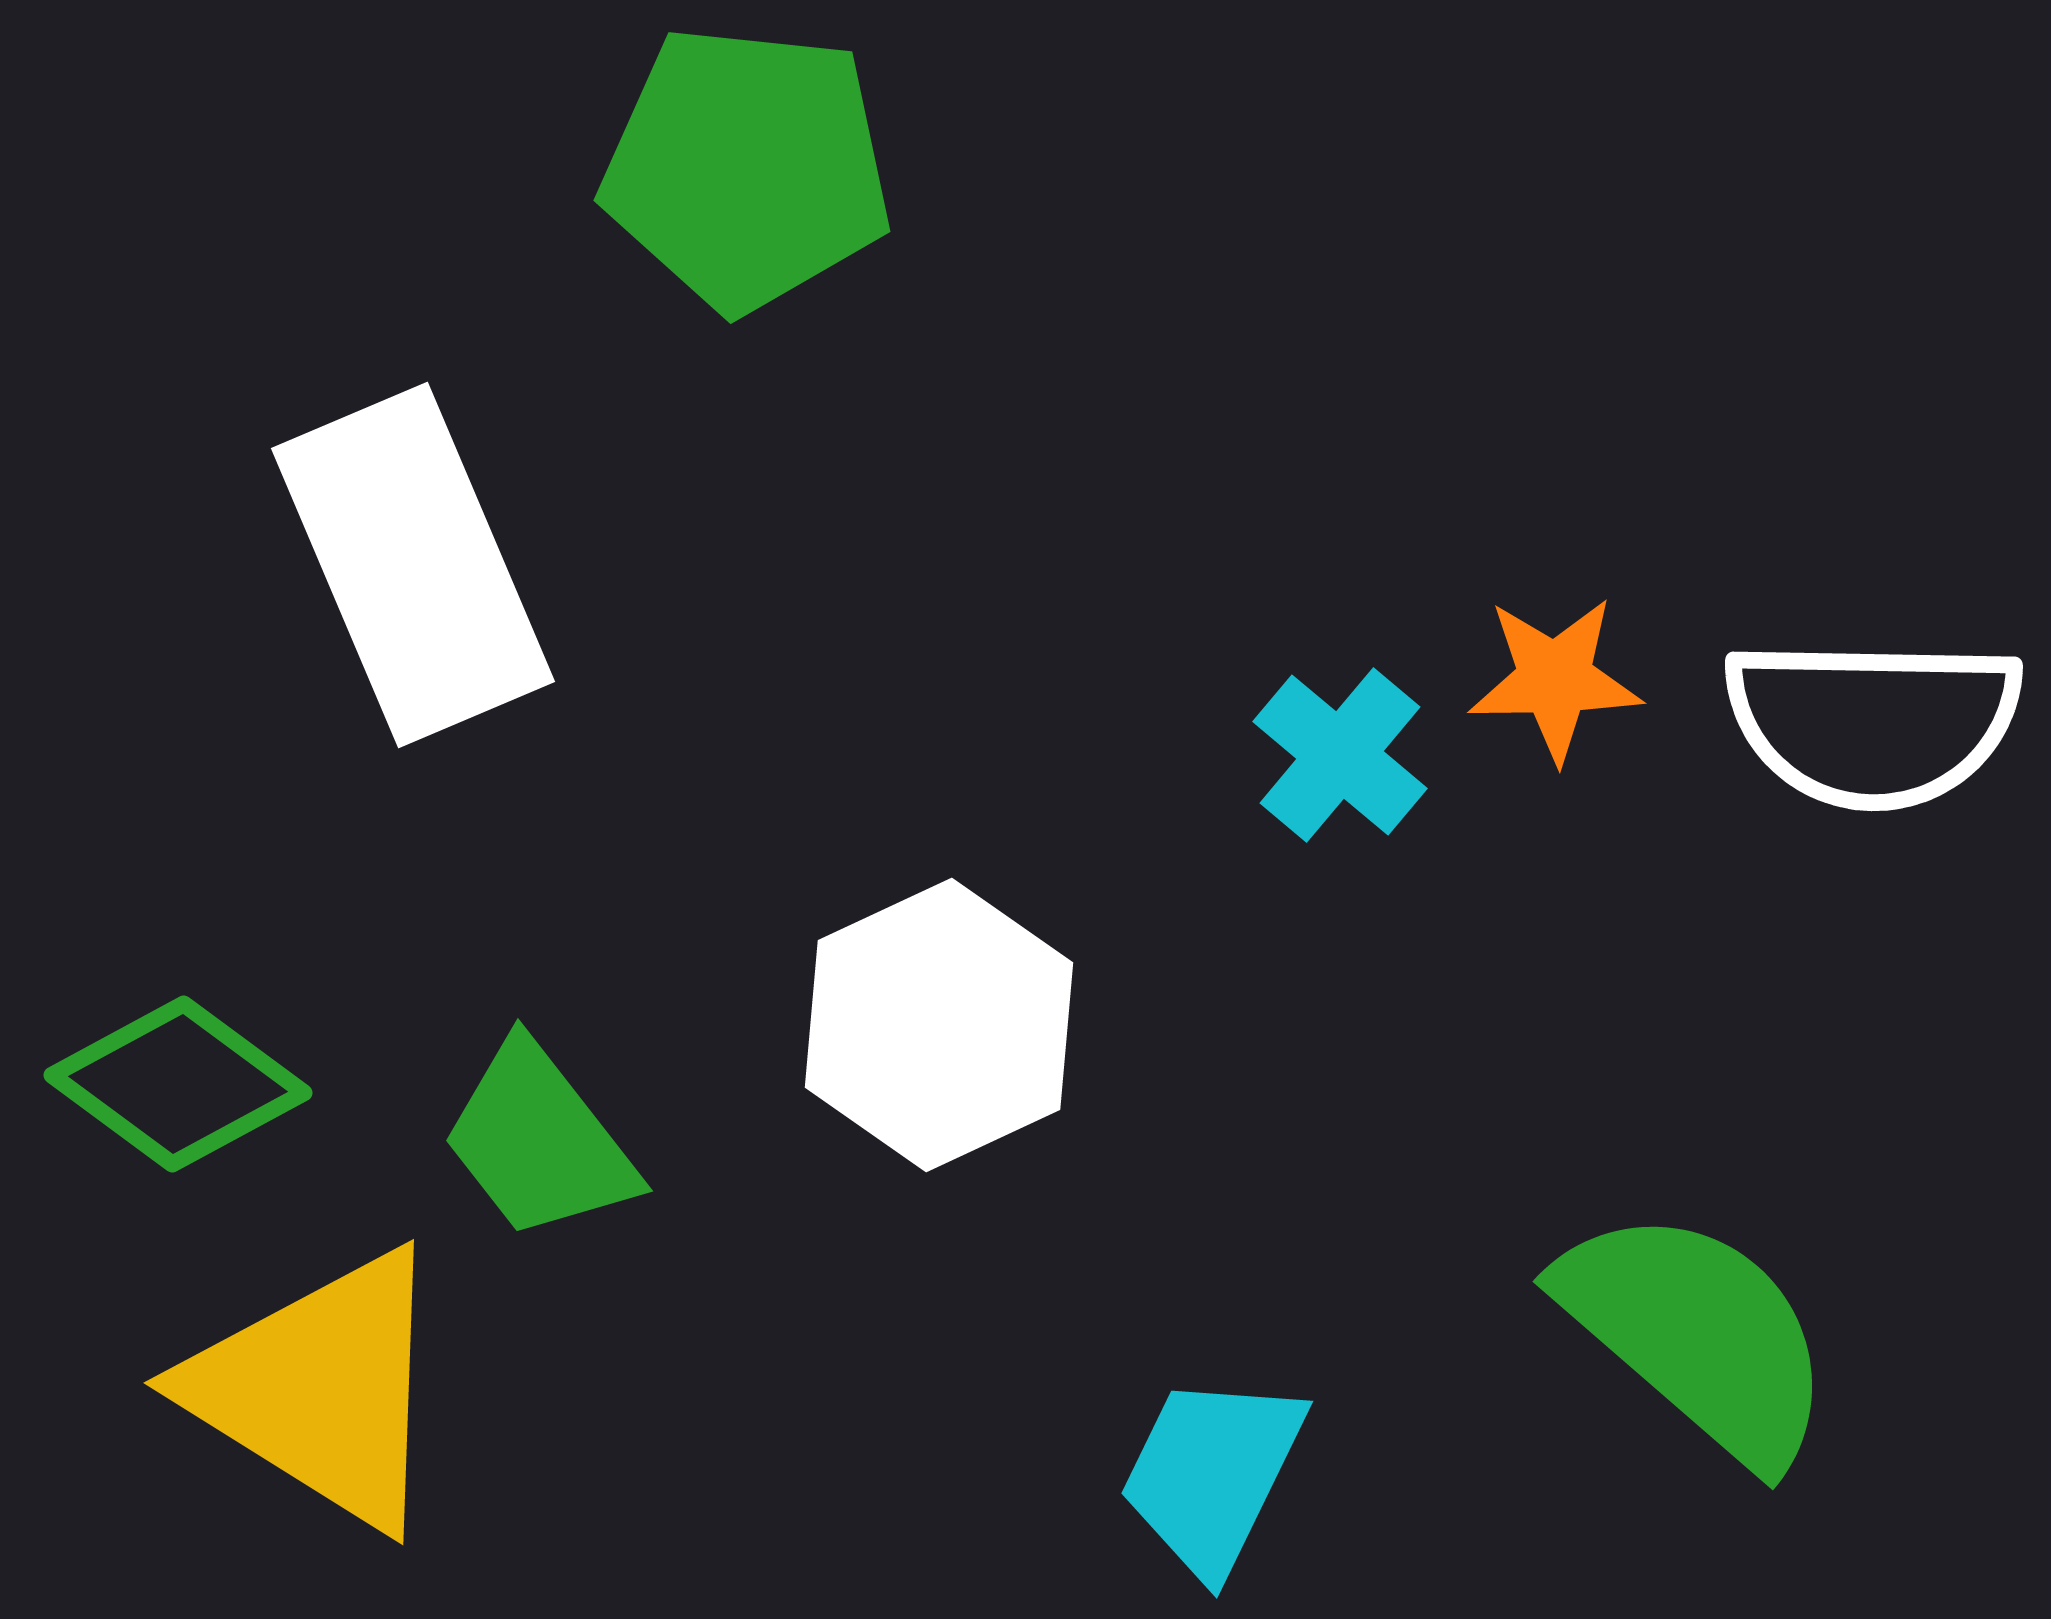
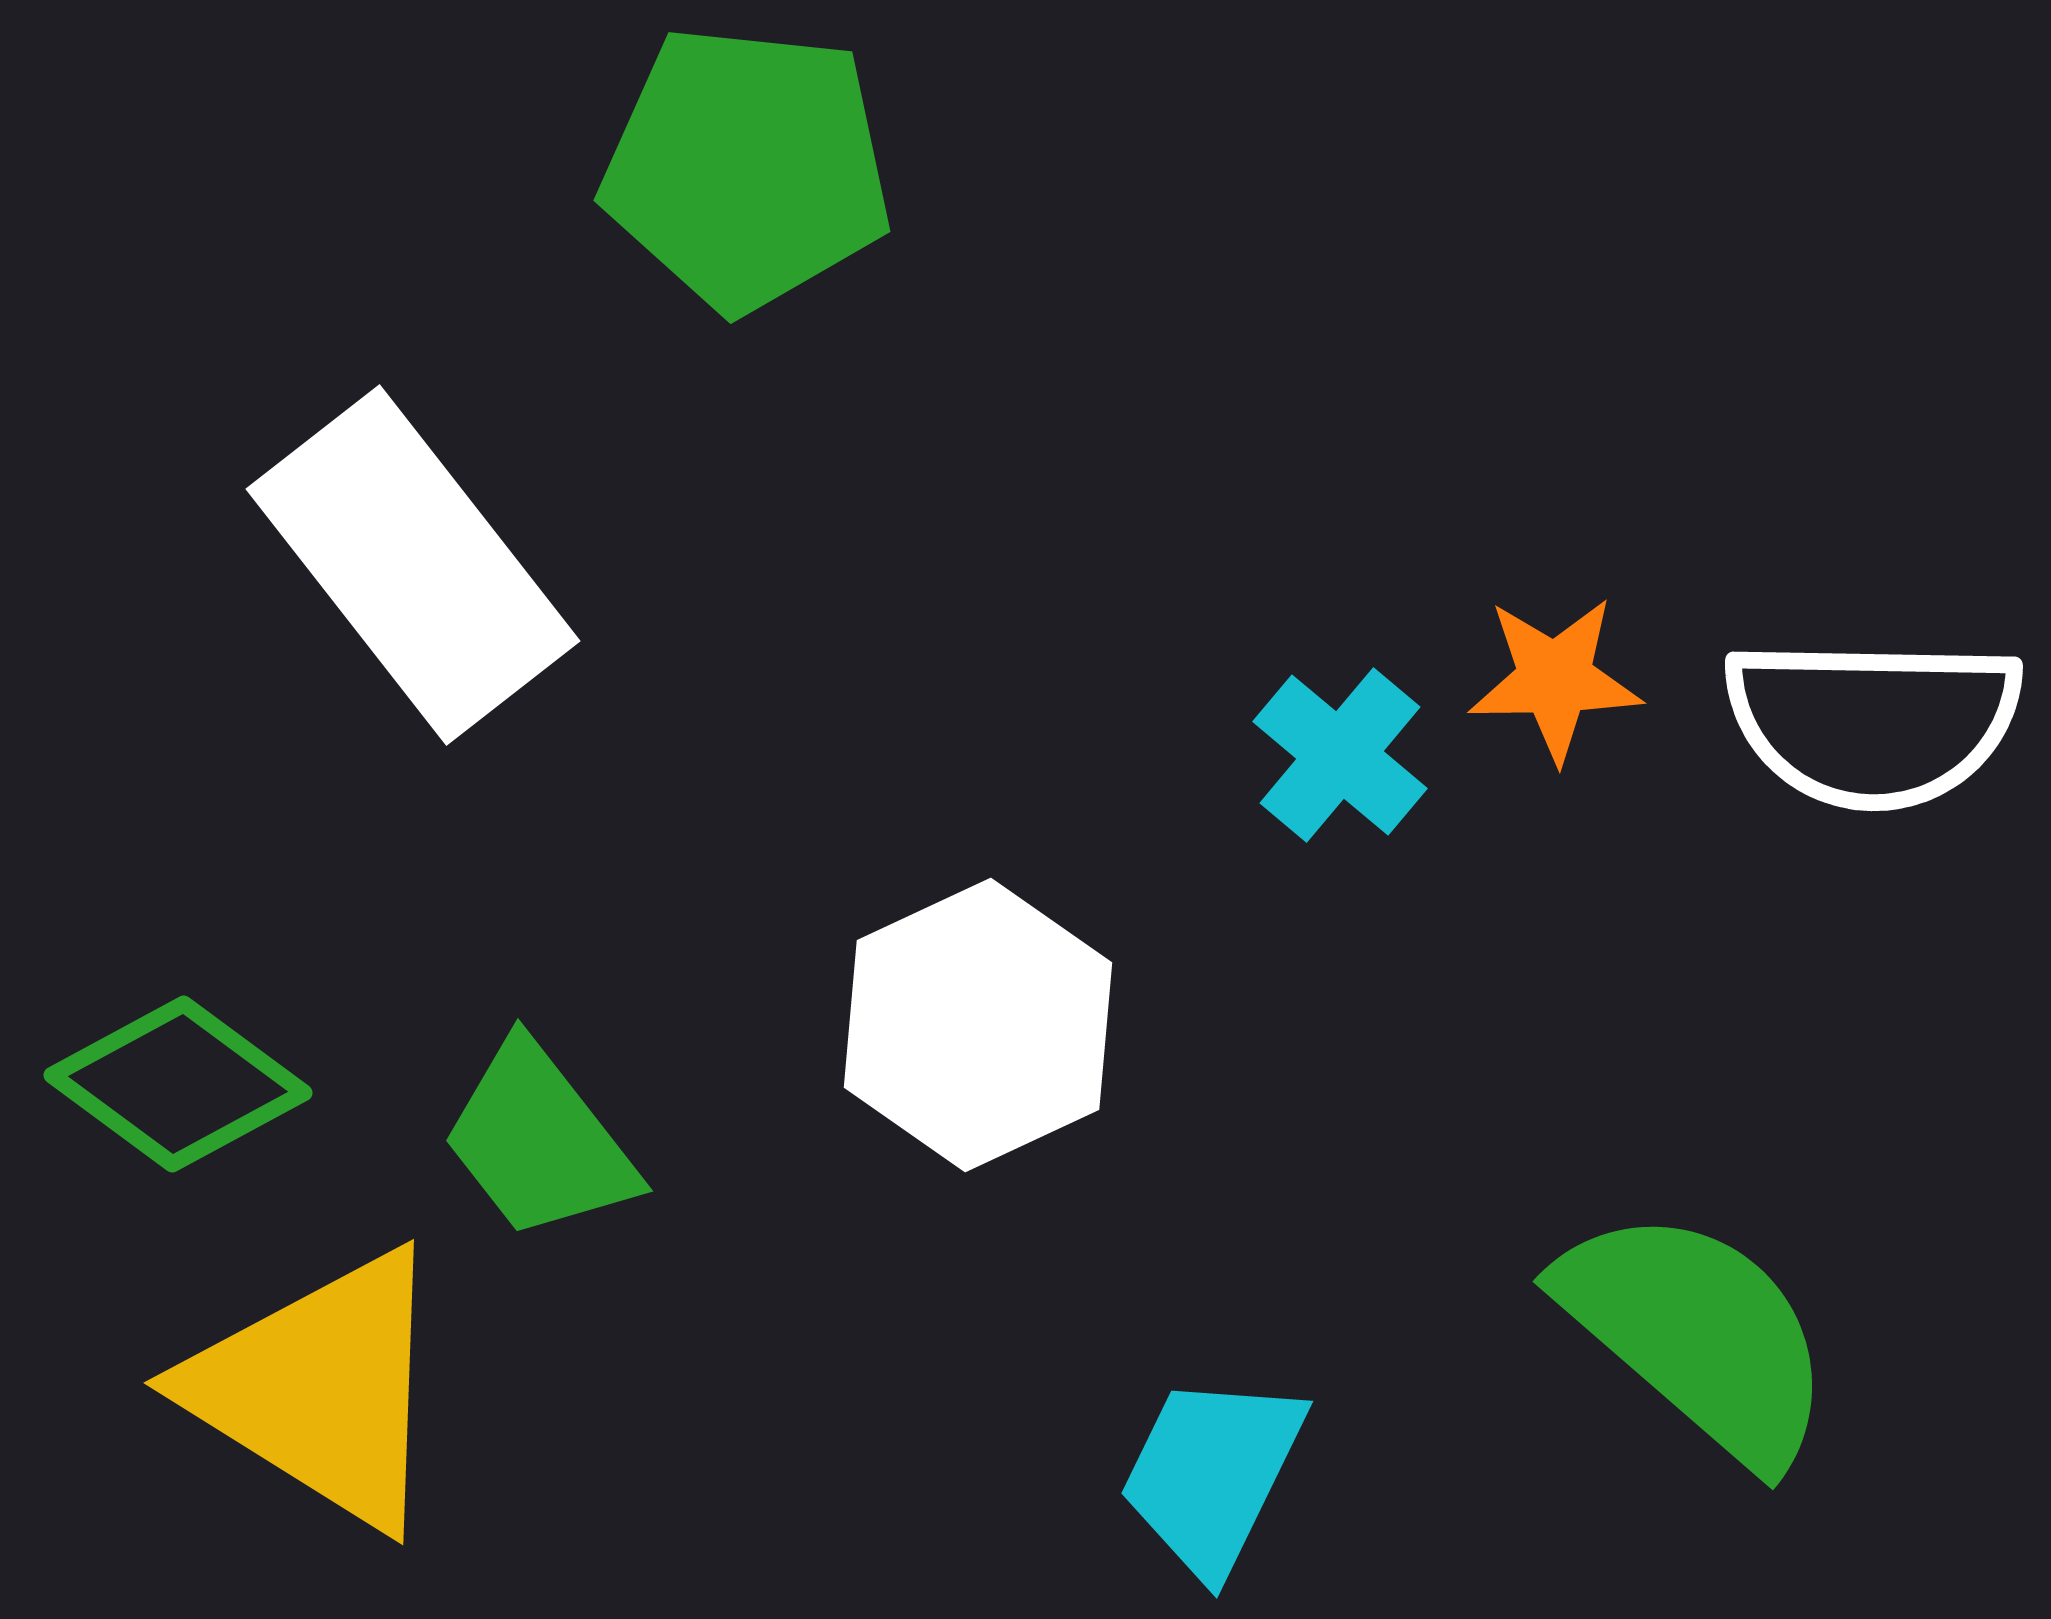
white rectangle: rotated 15 degrees counterclockwise
white hexagon: moved 39 px right
